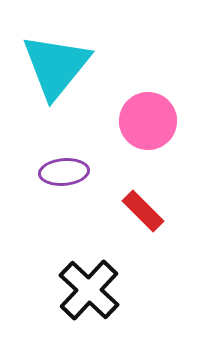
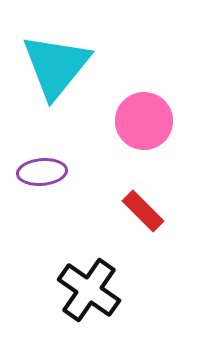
pink circle: moved 4 px left
purple ellipse: moved 22 px left
black cross: rotated 8 degrees counterclockwise
